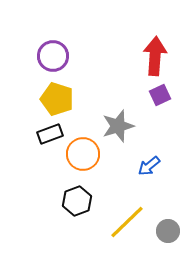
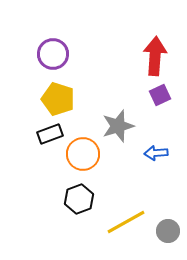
purple circle: moved 2 px up
yellow pentagon: moved 1 px right
blue arrow: moved 7 px right, 13 px up; rotated 35 degrees clockwise
black hexagon: moved 2 px right, 2 px up
yellow line: moved 1 px left; rotated 15 degrees clockwise
